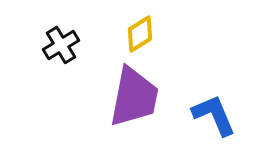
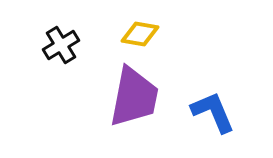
yellow diamond: rotated 42 degrees clockwise
blue L-shape: moved 1 px left, 3 px up
